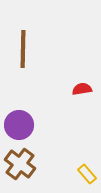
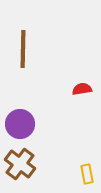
purple circle: moved 1 px right, 1 px up
yellow rectangle: rotated 30 degrees clockwise
